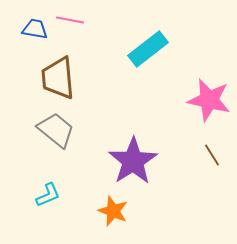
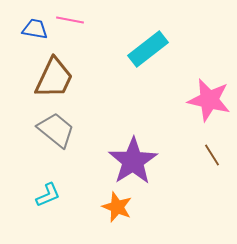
brown trapezoid: moved 4 px left; rotated 150 degrees counterclockwise
orange star: moved 4 px right, 4 px up
